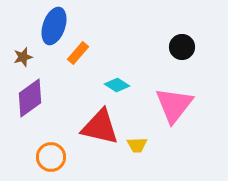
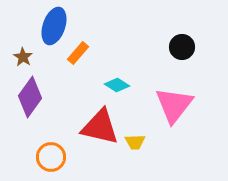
brown star: rotated 24 degrees counterclockwise
purple diamond: moved 1 px up; rotated 18 degrees counterclockwise
yellow trapezoid: moved 2 px left, 3 px up
